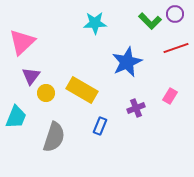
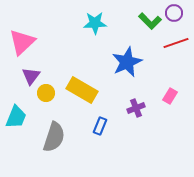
purple circle: moved 1 px left, 1 px up
red line: moved 5 px up
